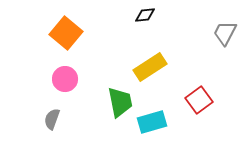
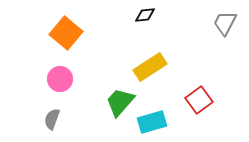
gray trapezoid: moved 10 px up
pink circle: moved 5 px left
green trapezoid: rotated 128 degrees counterclockwise
